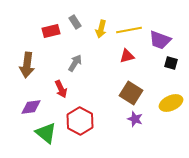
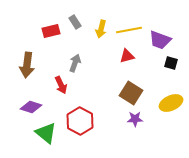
gray arrow: rotated 12 degrees counterclockwise
red arrow: moved 4 px up
purple diamond: rotated 25 degrees clockwise
purple star: rotated 21 degrees counterclockwise
